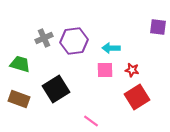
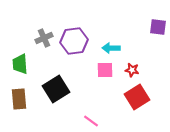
green trapezoid: rotated 110 degrees counterclockwise
brown rectangle: rotated 65 degrees clockwise
